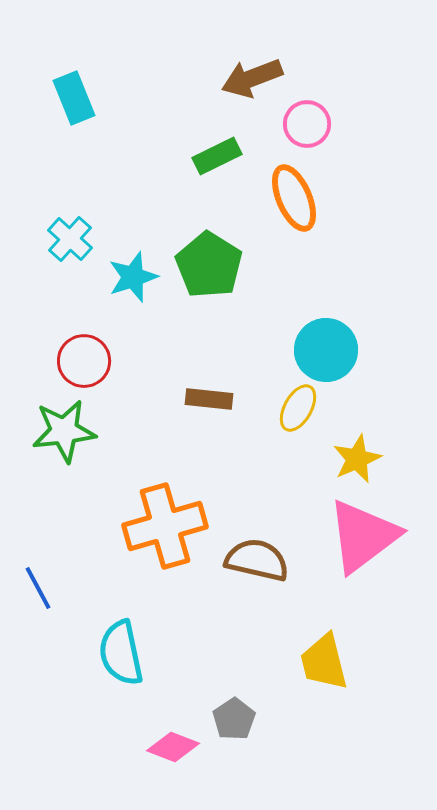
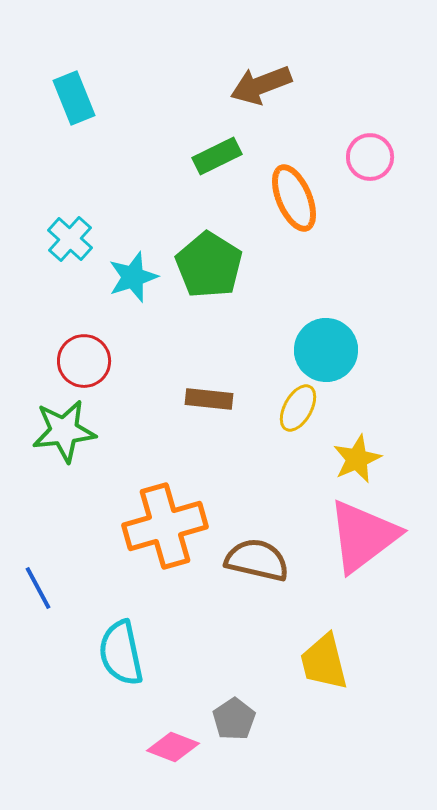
brown arrow: moved 9 px right, 7 px down
pink circle: moved 63 px right, 33 px down
